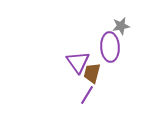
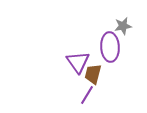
gray star: moved 2 px right
brown trapezoid: moved 1 px right, 1 px down
